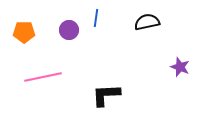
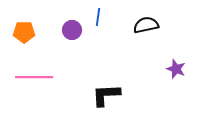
blue line: moved 2 px right, 1 px up
black semicircle: moved 1 px left, 3 px down
purple circle: moved 3 px right
purple star: moved 4 px left, 2 px down
pink line: moved 9 px left; rotated 12 degrees clockwise
